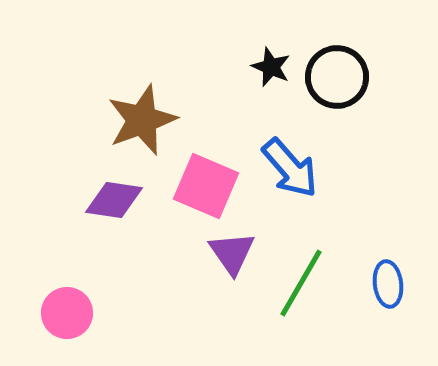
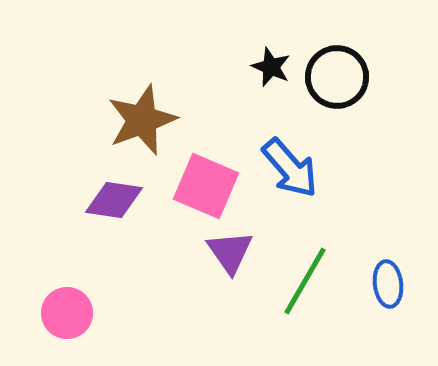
purple triangle: moved 2 px left, 1 px up
green line: moved 4 px right, 2 px up
